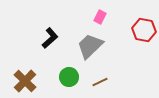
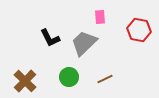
pink rectangle: rotated 32 degrees counterclockwise
red hexagon: moved 5 px left
black L-shape: rotated 105 degrees clockwise
gray trapezoid: moved 6 px left, 3 px up
brown line: moved 5 px right, 3 px up
